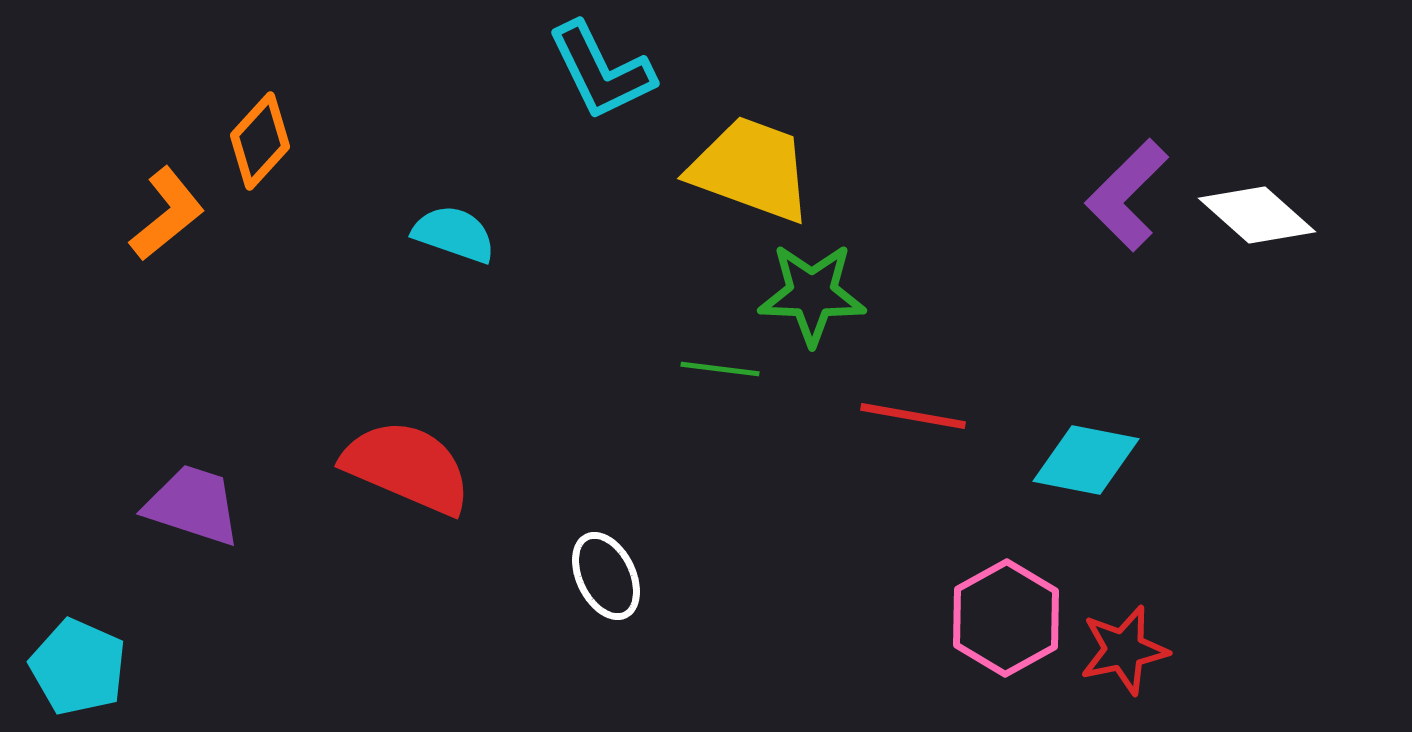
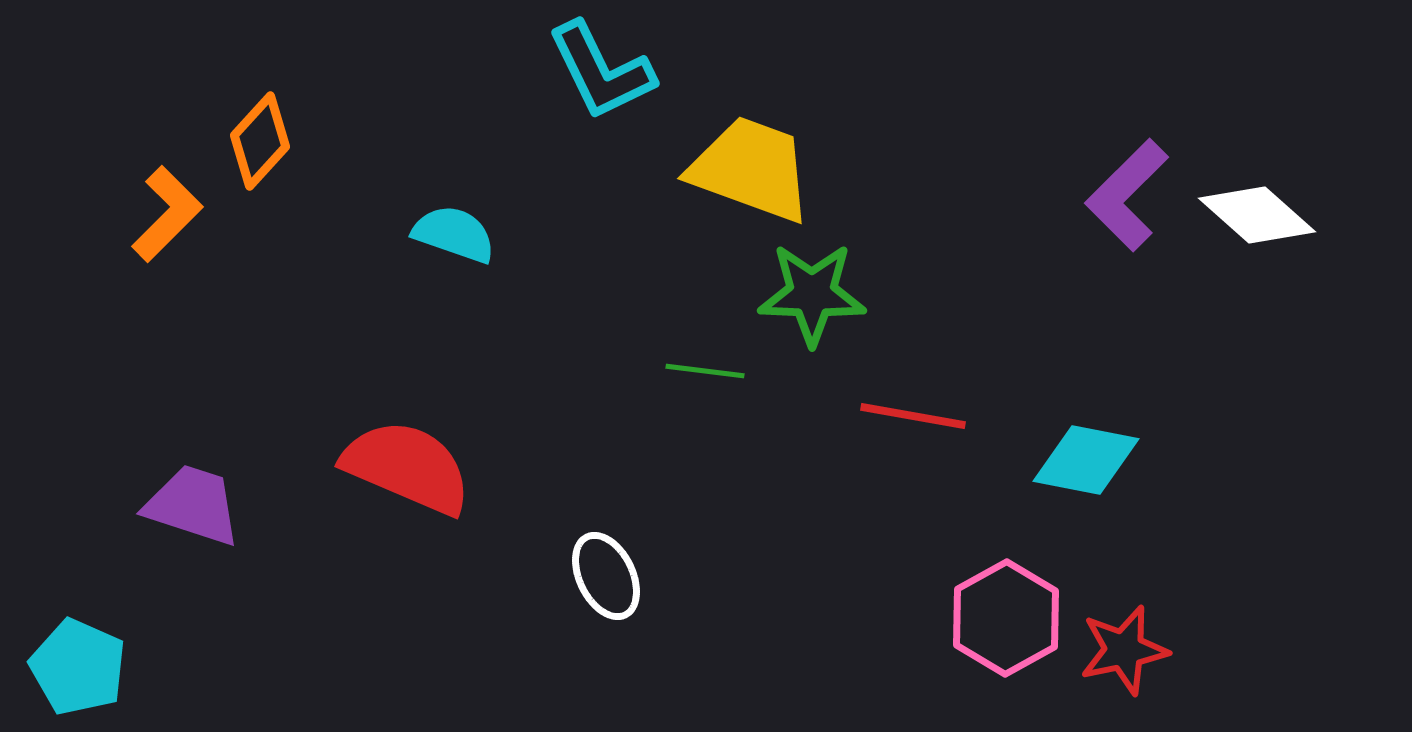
orange L-shape: rotated 6 degrees counterclockwise
green line: moved 15 px left, 2 px down
